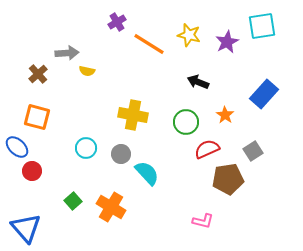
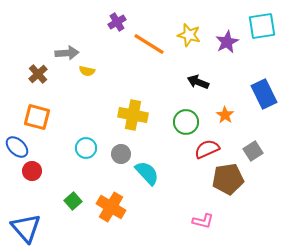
blue rectangle: rotated 68 degrees counterclockwise
